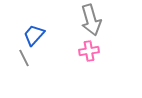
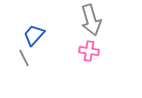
pink cross: rotated 18 degrees clockwise
